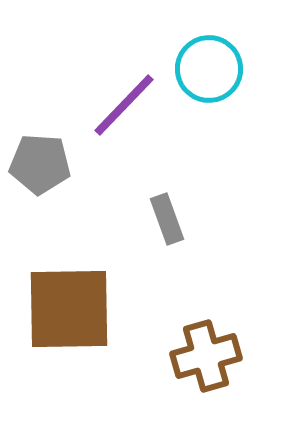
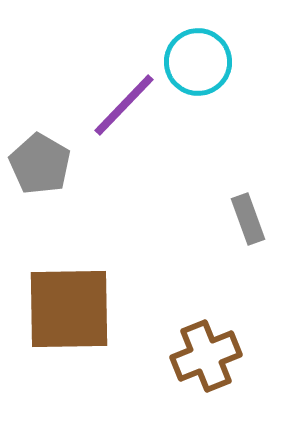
cyan circle: moved 11 px left, 7 px up
gray pentagon: rotated 26 degrees clockwise
gray rectangle: moved 81 px right
brown cross: rotated 6 degrees counterclockwise
